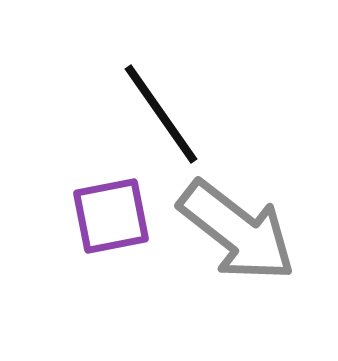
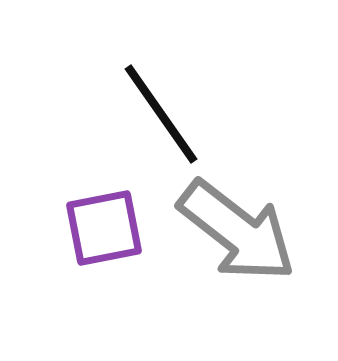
purple square: moved 7 px left, 12 px down
